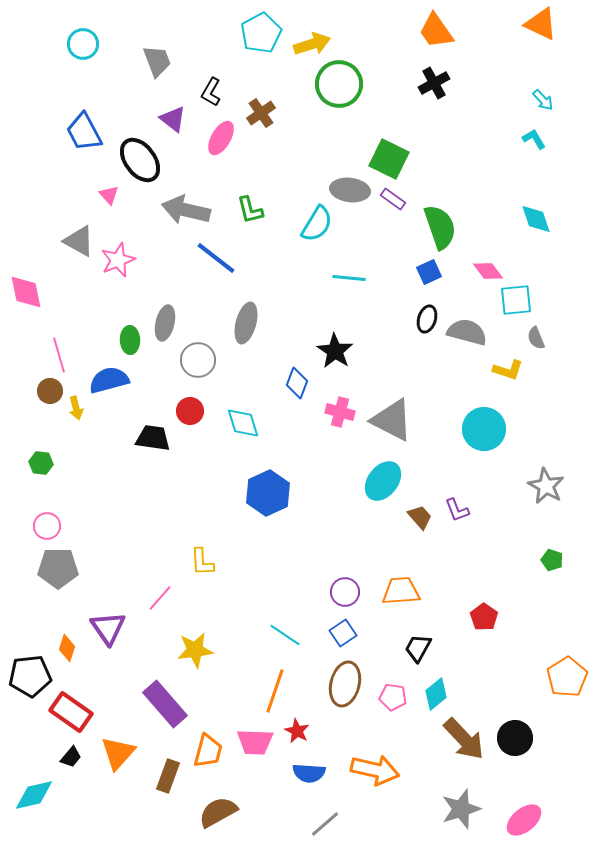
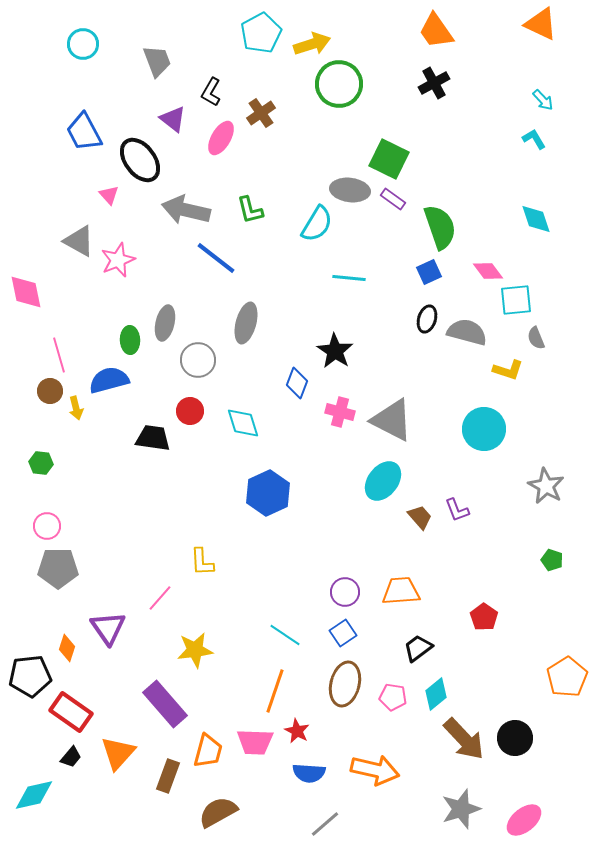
black trapezoid at (418, 648): rotated 24 degrees clockwise
